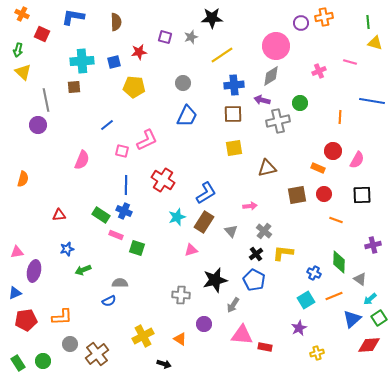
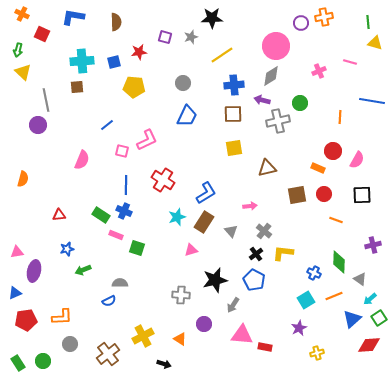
brown square at (74, 87): moved 3 px right
brown cross at (97, 354): moved 11 px right
